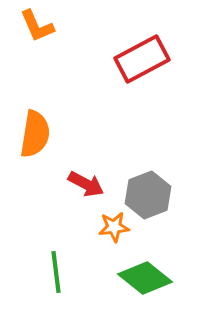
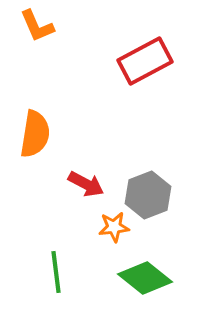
red rectangle: moved 3 px right, 2 px down
